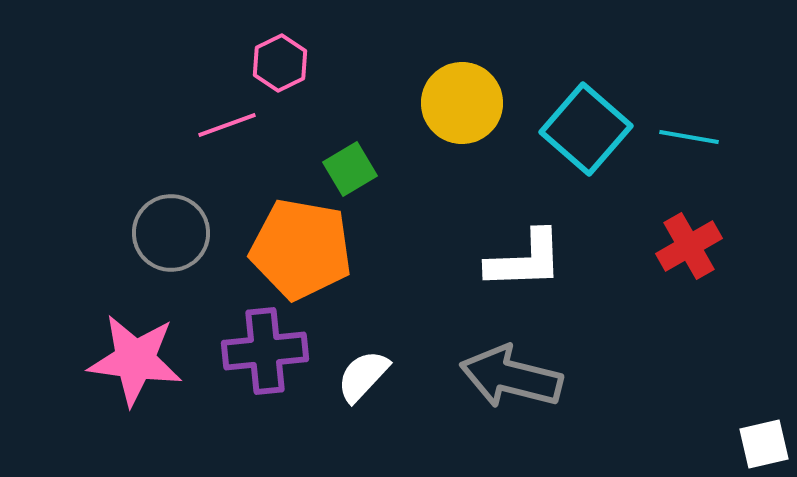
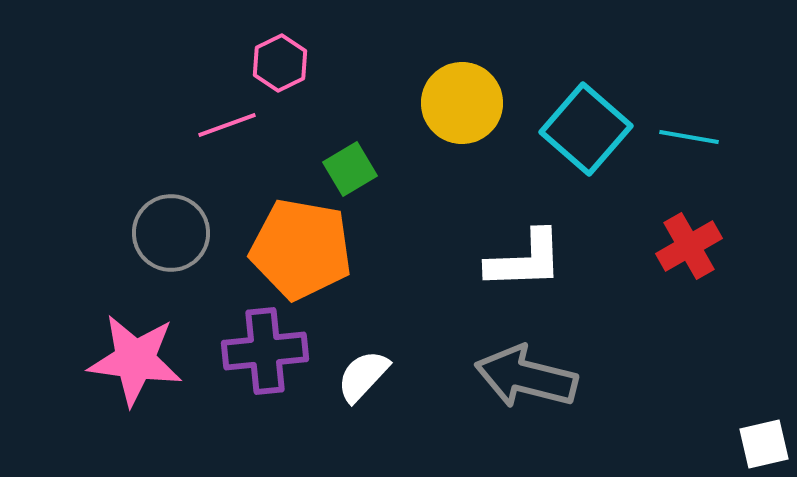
gray arrow: moved 15 px right
